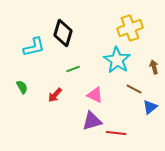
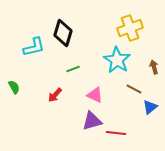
green semicircle: moved 8 px left
